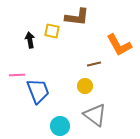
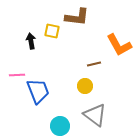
black arrow: moved 1 px right, 1 px down
